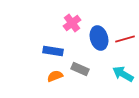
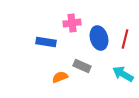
pink cross: rotated 30 degrees clockwise
red line: rotated 60 degrees counterclockwise
blue rectangle: moved 7 px left, 9 px up
gray rectangle: moved 2 px right, 3 px up
orange semicircle: moved 5 px right, 1 px down
